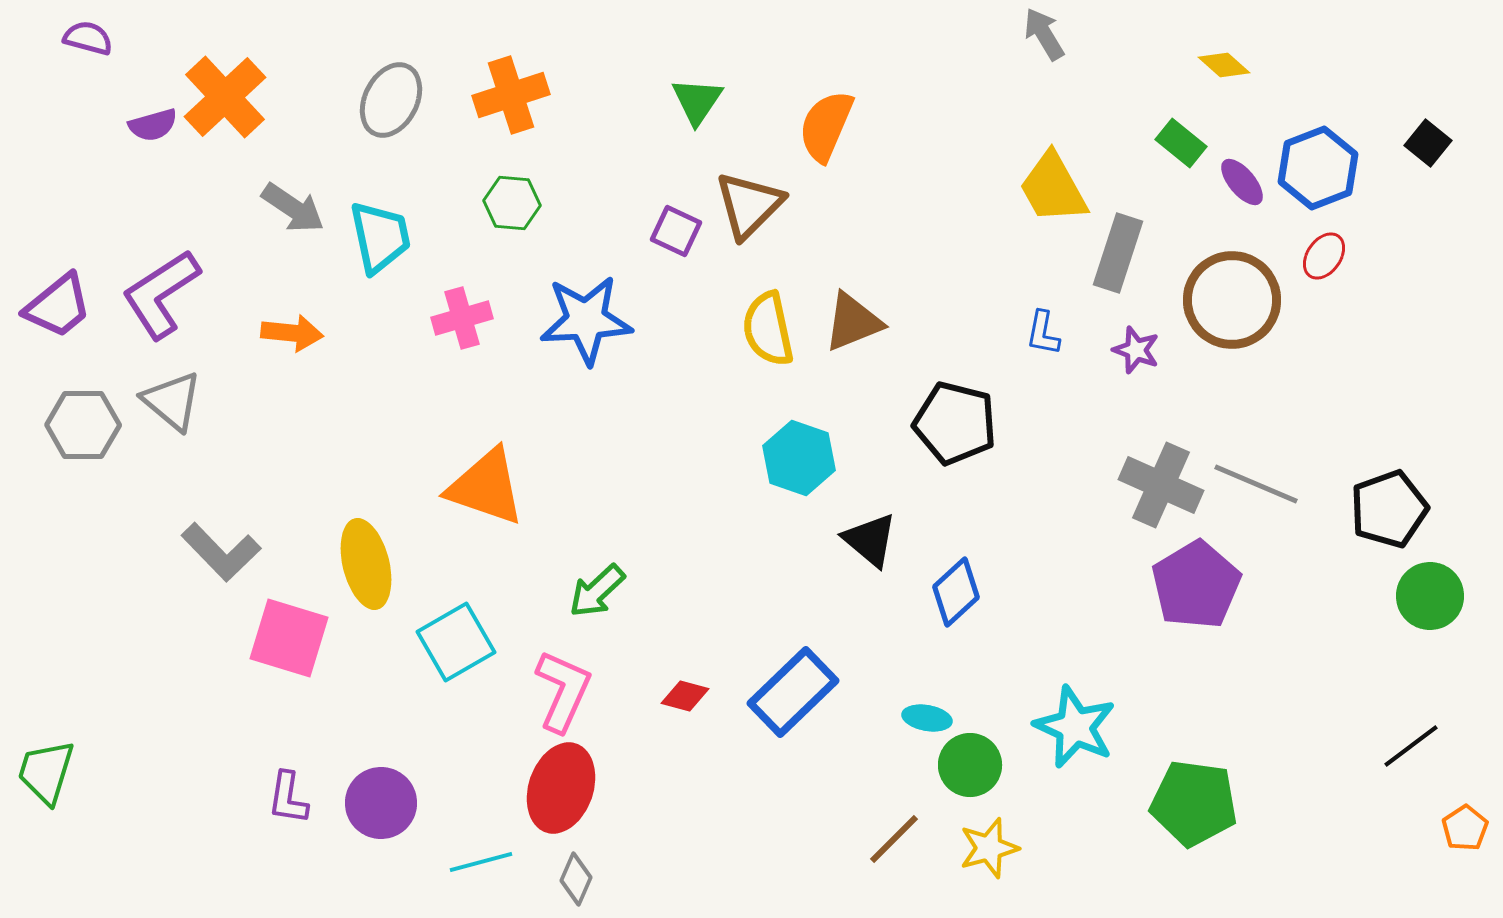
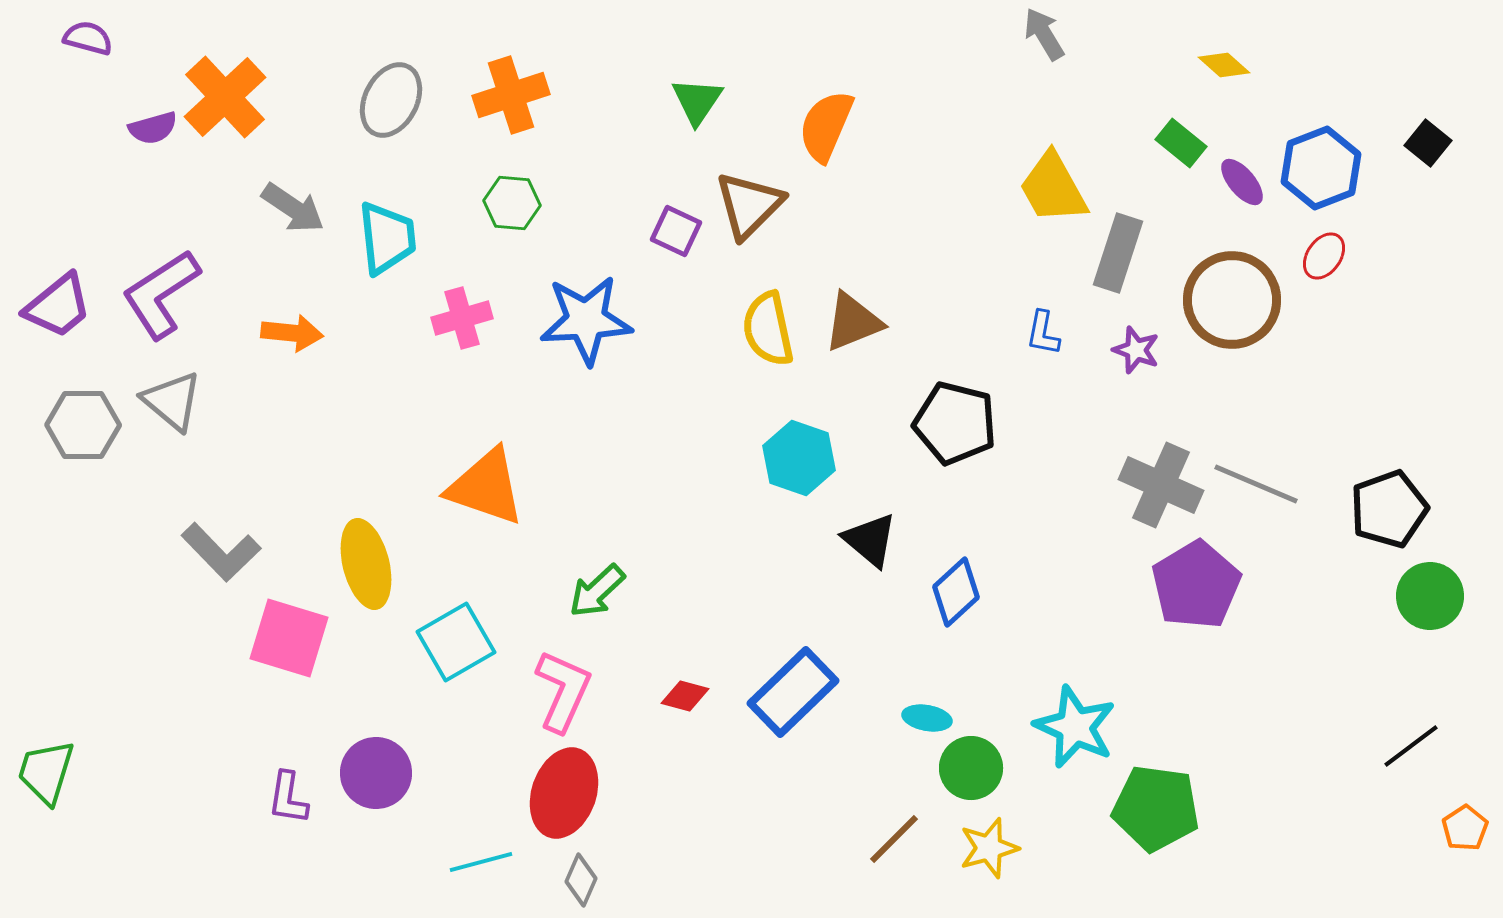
purple semicircle at (153, 125): moved 3 px down
blue hexagon at (1318, 168): moved 3 px right
cyan trapezoid at (380, 237): moved 7 px right, 1 px down; rotated 6 degrees clockwise
green circle at (970, 765): moved 1 px right, 3 px down
red ellipse at (561, 788): moved 3 px right, 5 px down
purple circle at (381, 803): moved 5 px left, 30 px up
green pentagon at (1194, 803): moved 38 px left, 5 px down
gray diamond at (576, 879): moved 5 px right, 1 px down
